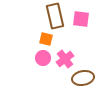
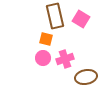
pink square: rotated 24 degrees clockwise
pink cross: rotated 18 degrees clockwise
brown ellipse: moved 3 px right, 1 px up
